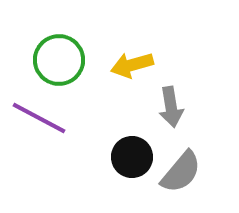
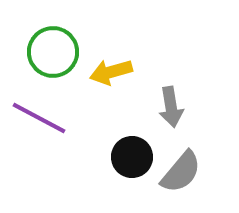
green circle: moved 6 px left, 8 px up
yellow arrow: moved 21 px left, 7 px down
